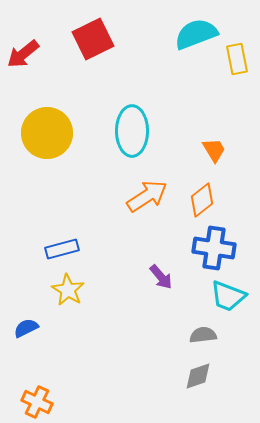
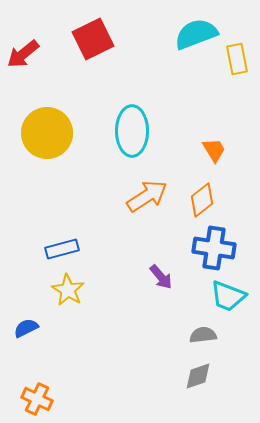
orange cross: moved 3 px up
